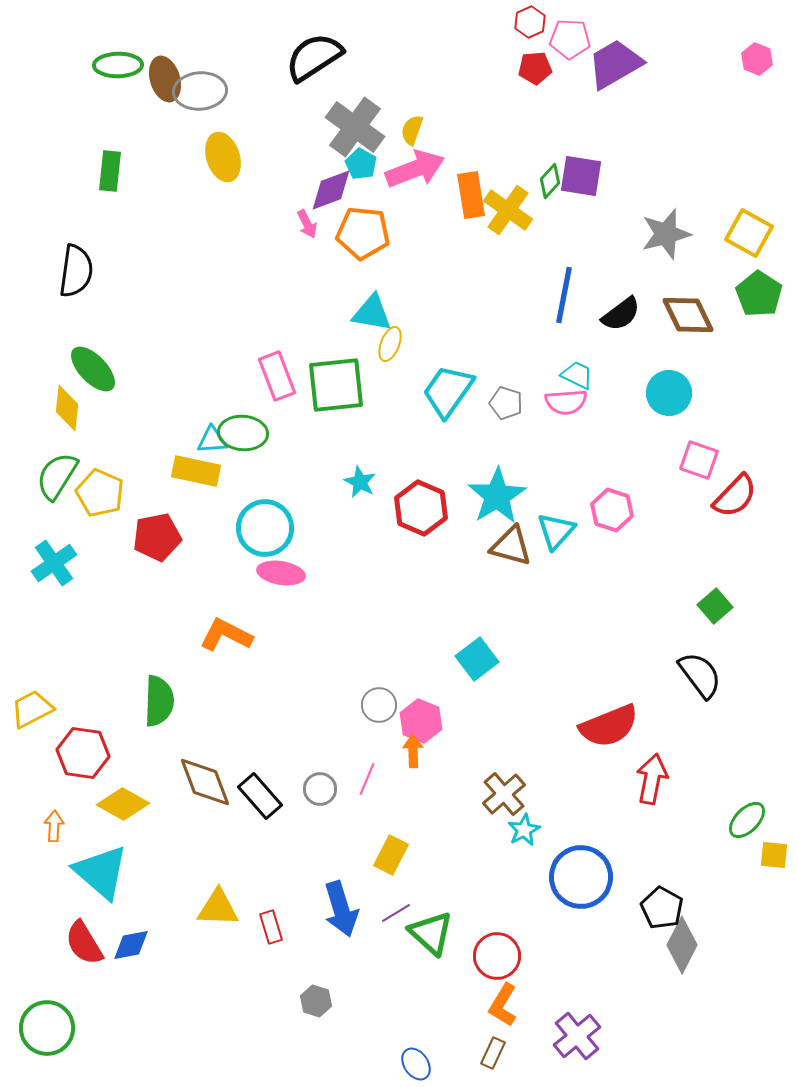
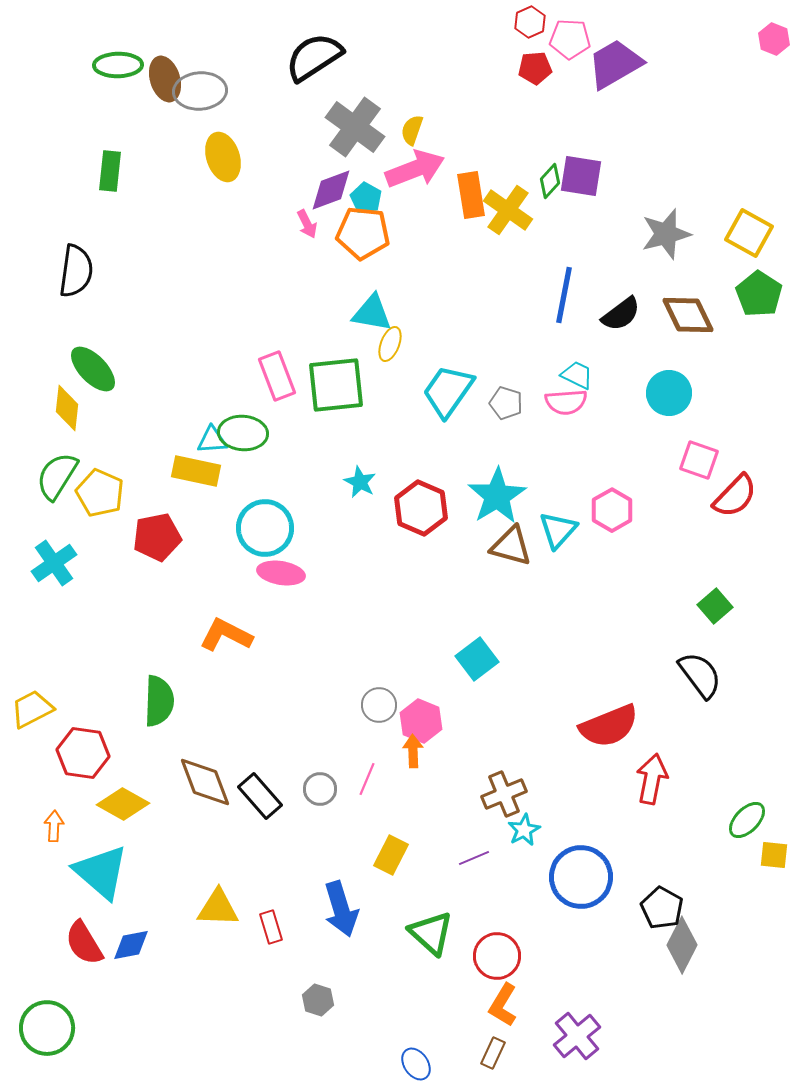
pink hexagon at (757, 59): moved 17 px right, 20 px up
cyan pentagon at (361, 164): moved 5 px right, 34 px down
pink hexagon at (612, 510): rotated 12 degrees clockwise
cyan triangle at (556, 531): moved 2 px right, 1 px up
brown cross at (504, 794): rotated 18 degrees clockwise
purple line at (396, 913): moved 78 px right, 55 px up; rotated 8 degrees clockwise
gray hexagon at (316, 1001): moved 2 px right, 1 px up
